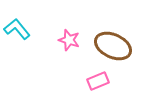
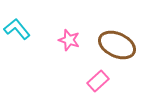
brown ellipse: moved 4 px right, 1 px up
pink rectangle: rotated 20 degrees counterclockwise
